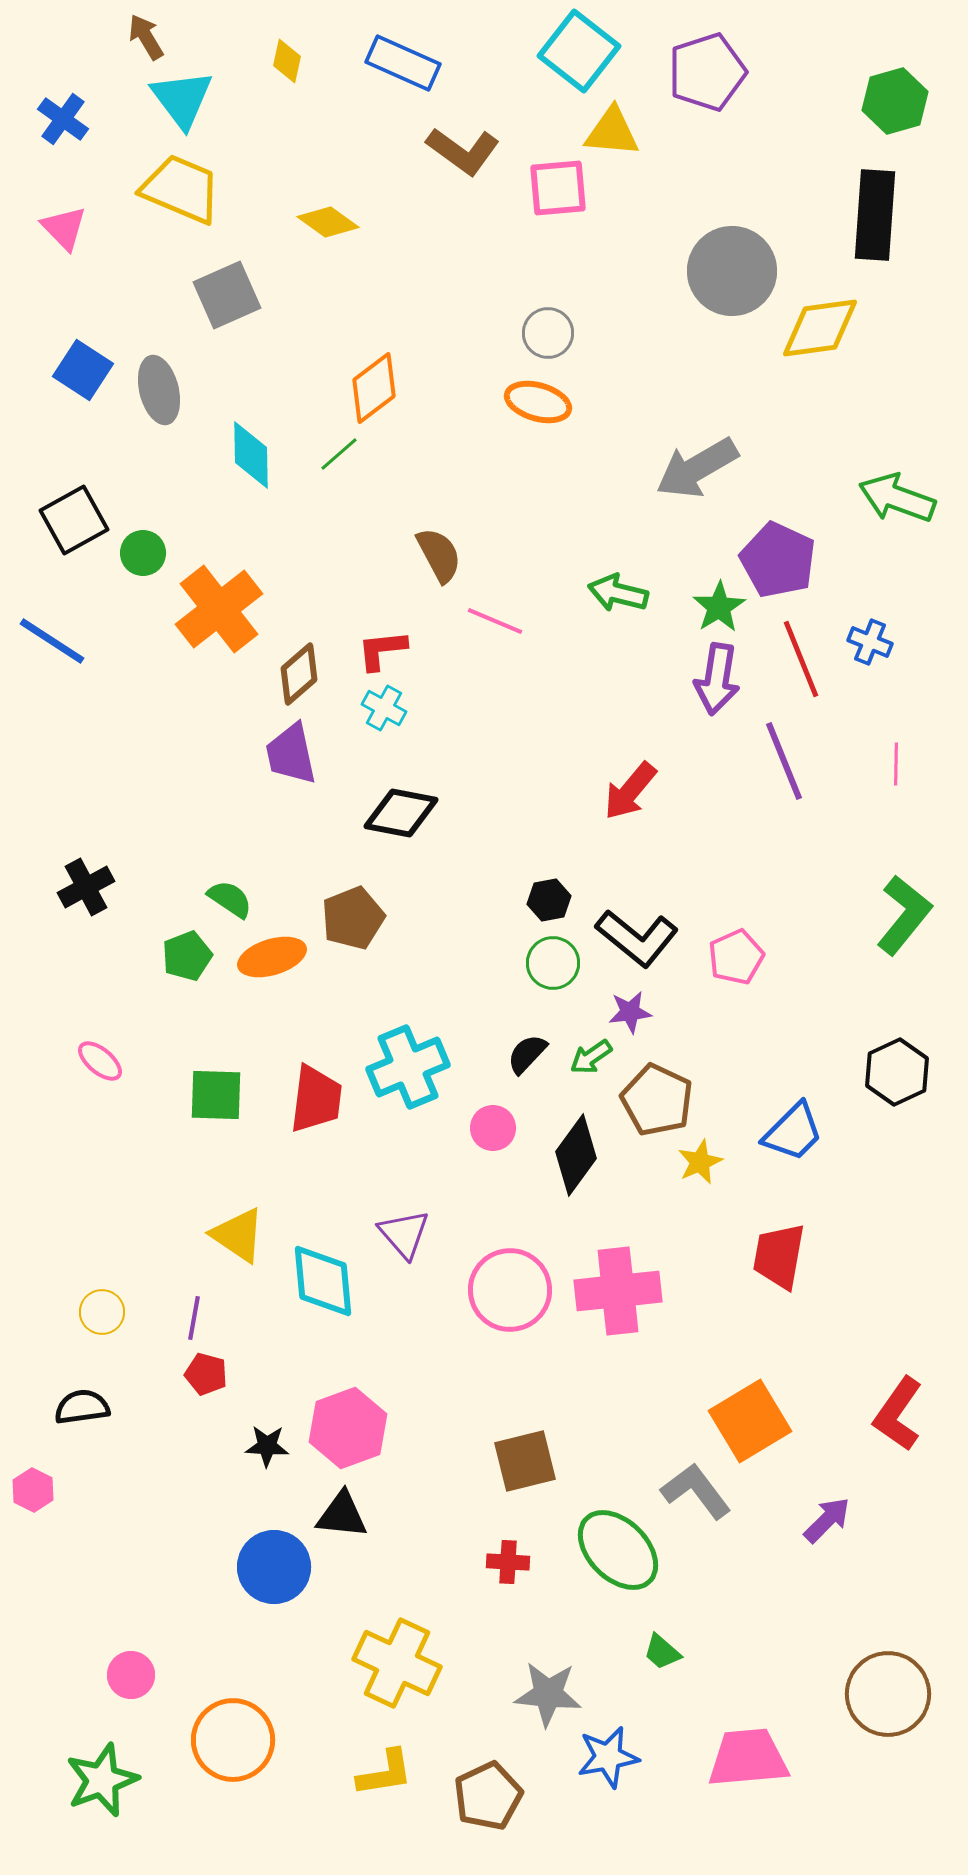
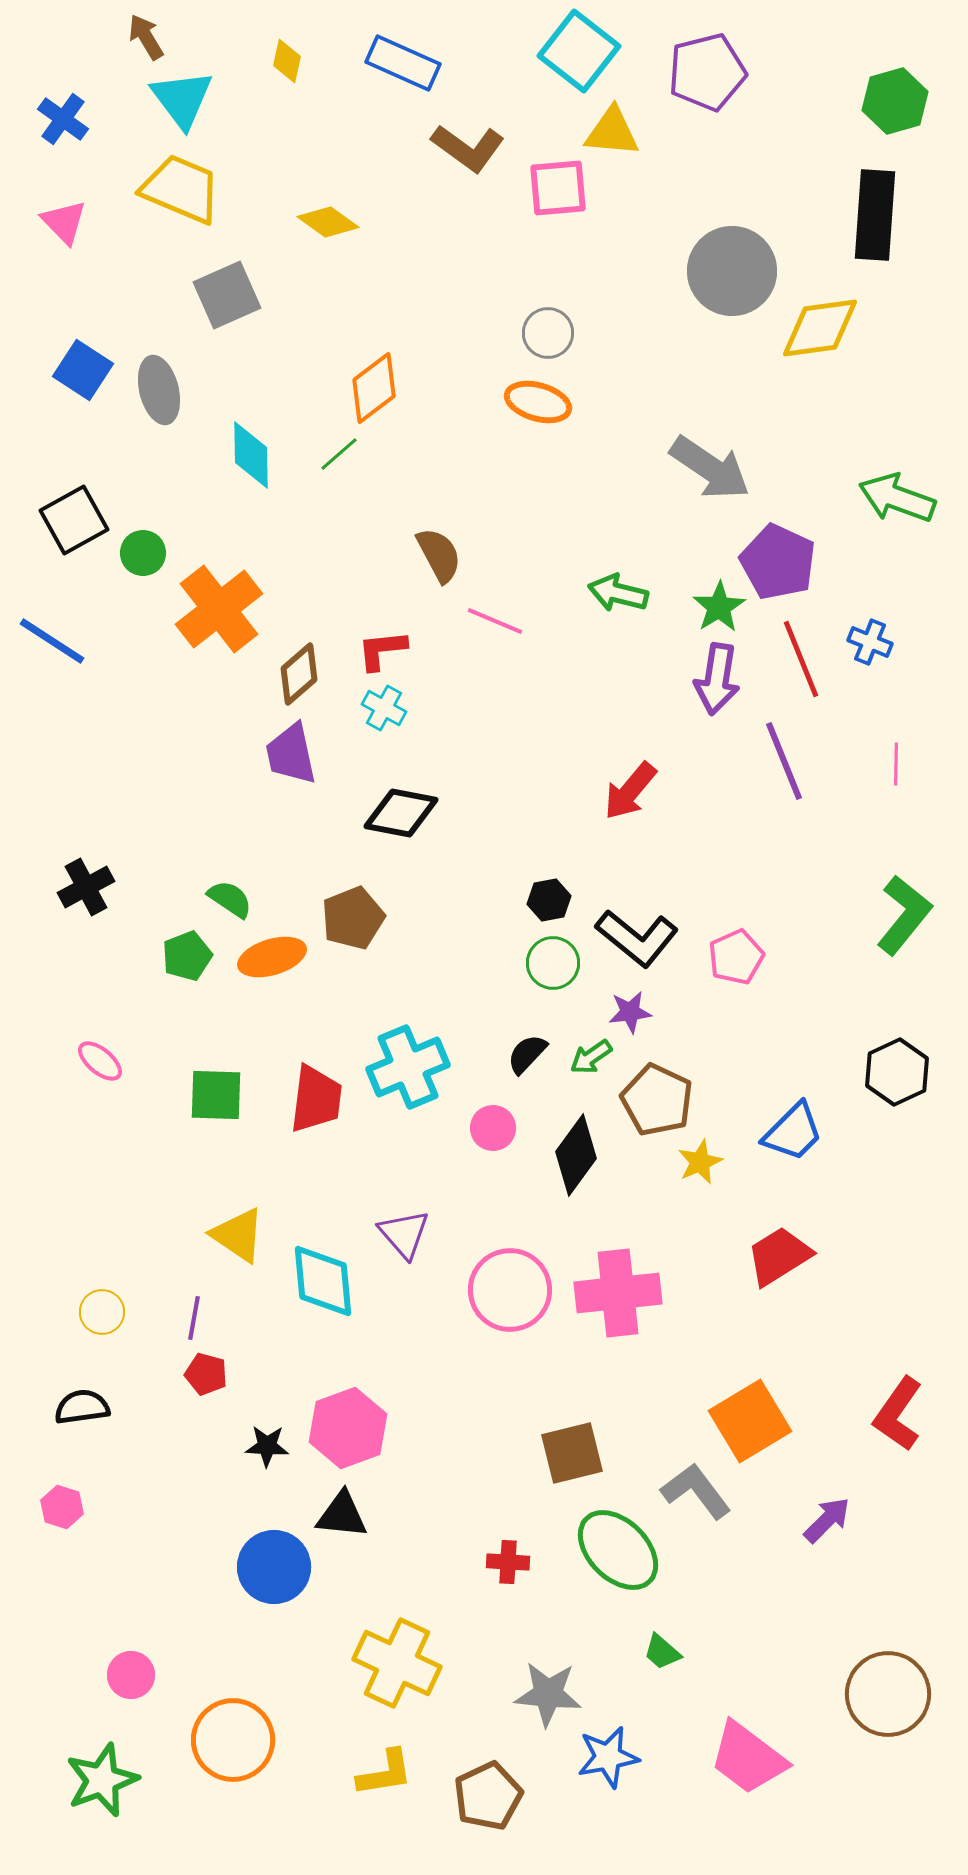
purple pentagon at (707, 72): rotated 4 degrees clockwise
brown L-shape at (463, 151): moved 5 px right, 3 px up
pink triangle at (64, 228): moved 6 px up
gray arrow at (697, 468): moved 13 px right; rotated 116 degrees counterclockwise
purple pentagon at (778, 560): moved 2 px down
red trapezoid at (779, 1256): rotated 48 degrees clockwise
pink cross at (618, 1291): moved 2 px down
brown square at (525, 1461): moved 47 px right, 8 px up
pink hexagon at (33, 1490): moved 29 px right, 17 px down; rotated 9 degrees counterclockwise
pink trapezoid at (748, 1758): rotated 138 degrees counterclockwise
